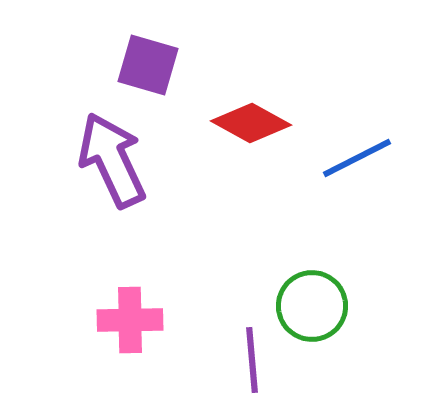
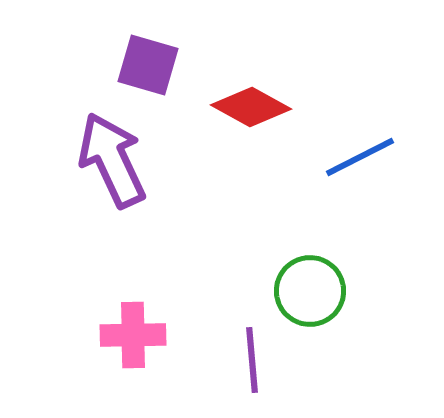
red diamond: moved 16 px up
blue line: moved 3 px right, 1 px up
green circle: moved 2 px left, 15 px up
pink cross: moved 3 px right, 15 px down
